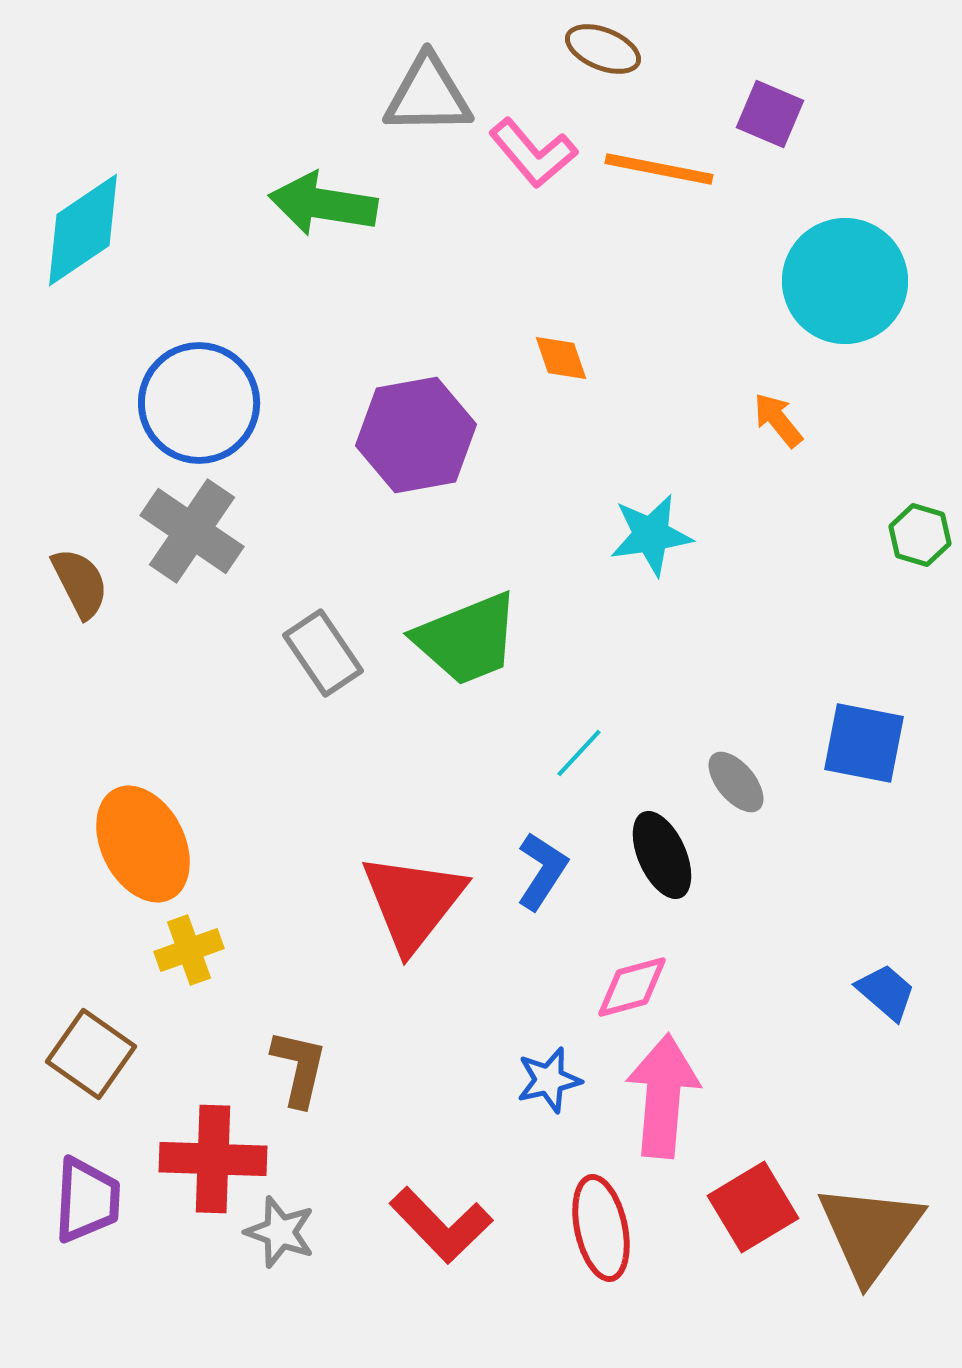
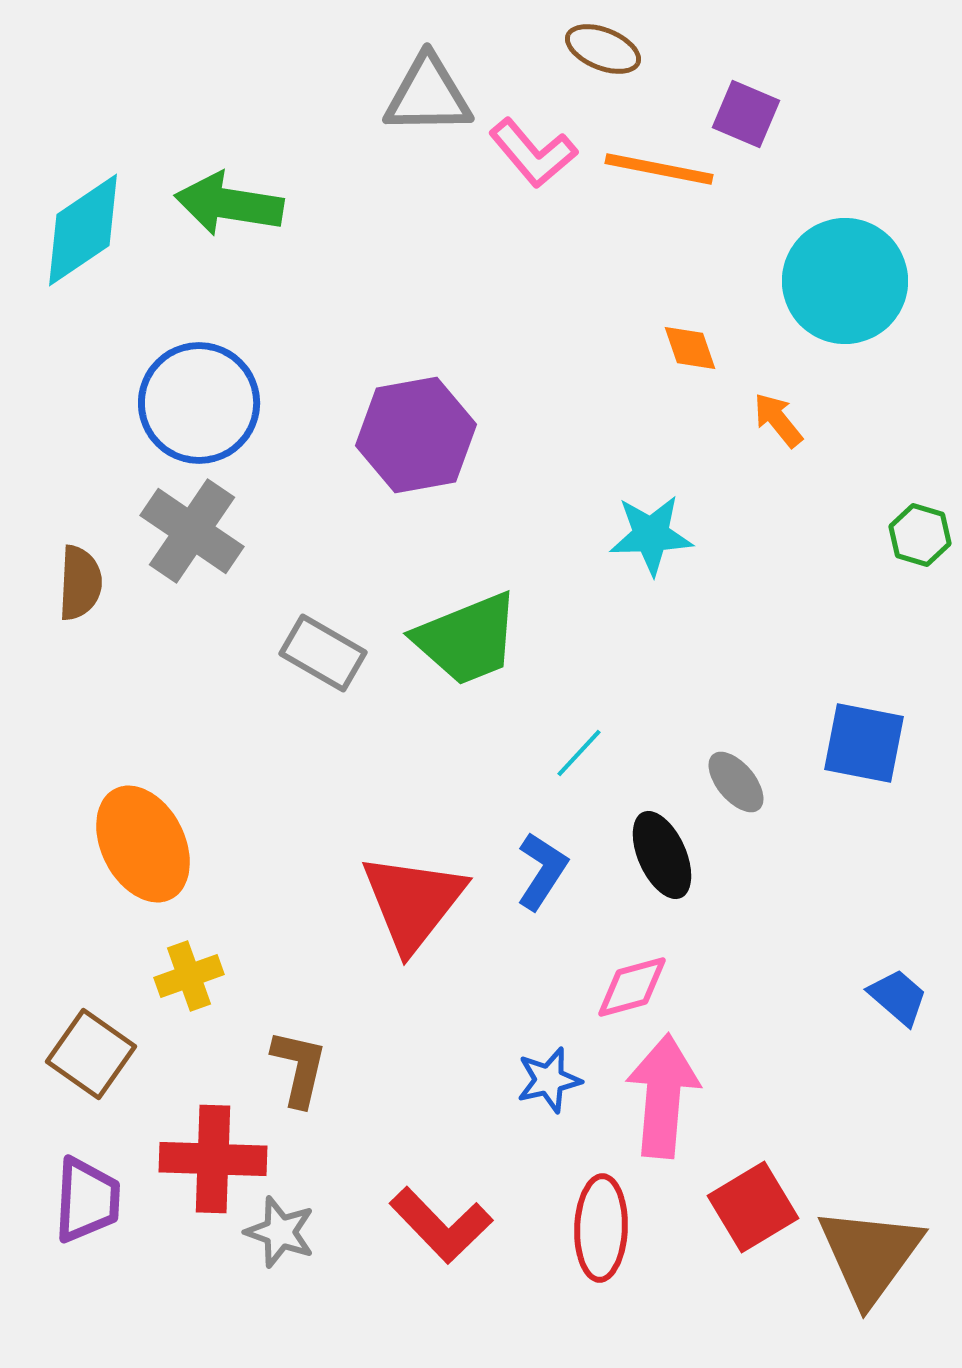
purple square: moved 24 px left
green arrow: moved 94 px left
orange diamond: moved 129 px right, 10 px up
cyan star: rotated 6 degrees clockwise
brown semicircle: rotated 30 degrees clockwise
gray rectangle: rotated 26 degrees counterclockwise
yellow cross: moved 26 px down
blue trapezoid: moved 12 px right, 5 px down
red ellipse: rotated 14 degrees clockwise
brown triangle: moved 23 px down
